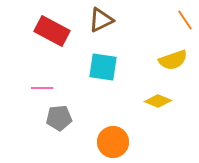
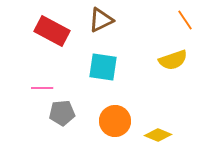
yellow diamond: moved 34 px down
gray pentagon: moved 3 px right, 5 px up
orange circle: moved 2 px right, 21 px up
